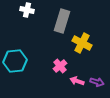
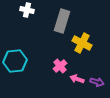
pink arrow: moved 2 px up
